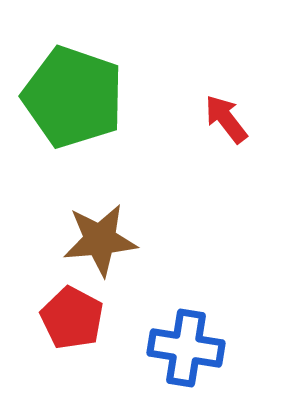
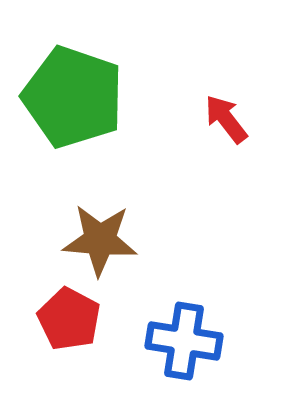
brown star: rotated 10 degrees clockwise
red pentagon: moved 3 px left, 1 px down
blue cross: moved 2 px left, 7 px up
